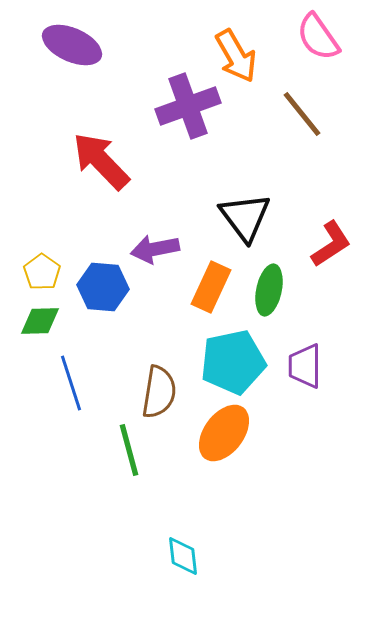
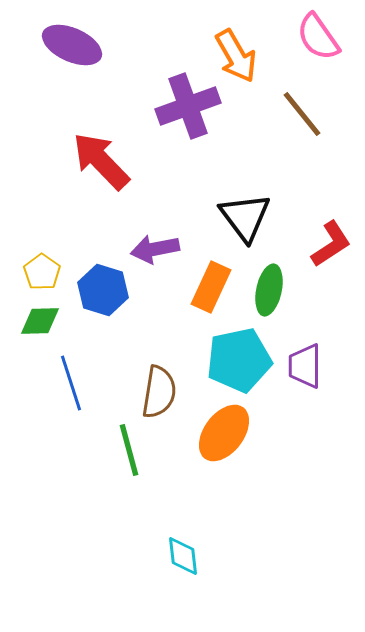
blue hexagon: moved 3 px down; rotated 12 degrees clockwise
cyan pentagon: moved 6 px right, 2 px up
